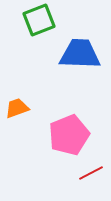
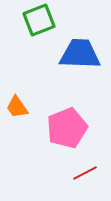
orange trapezoid: moved 1 px up; rotated 105 degrees counterclockwise
pink pentagon: moved 2 px left, 7 px up
red line: moved 6 px left
